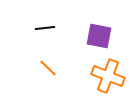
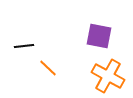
black line: moved 21 px left, 18 px down
orange cross: rotated 8 degrees clockwise
